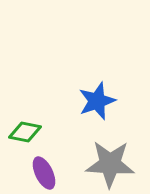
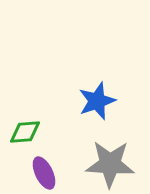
green diamond: rotated 16 degrees counterclockwise
